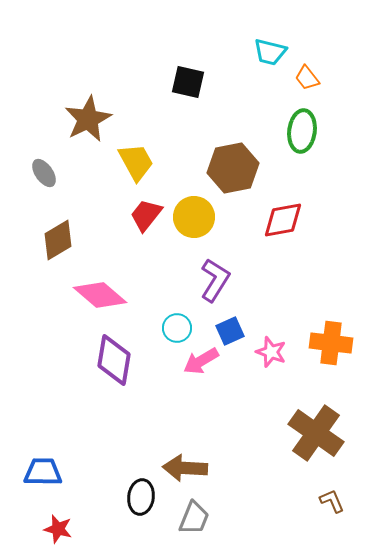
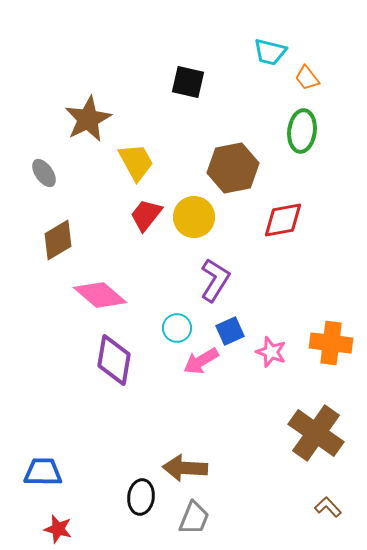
brown L-shape: moved 4 px left, 6 px down; rotated 20 degrees counterclockwise
